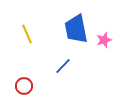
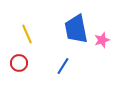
pink star: moved 2 px left
blue line: rotated 12 degrees counterclockwise
red circle: moved 5 px left, 23 px up
